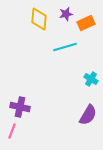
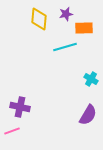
orange rectangle: moved 2 px left, 5 px down; rotated 24 degrees clockwise
pink line: rotated 49 degrees clockwise
